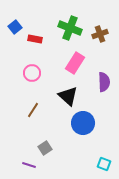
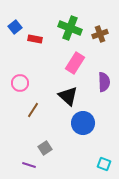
pink circle: moved 12 px left, 10 px down
